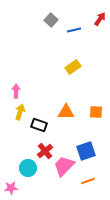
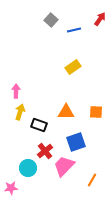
blue square: moved 10 px left, 9 px up
orange line: moved 4 px right, 1 px up; rotated 40 degrees counterclockwise
